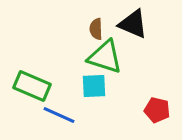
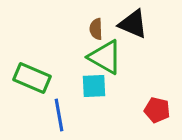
green triangle: rotated 12 degrees clockwise
green rectangle: moved 8 px up
blue line: rotated 56 degrees clockwise
